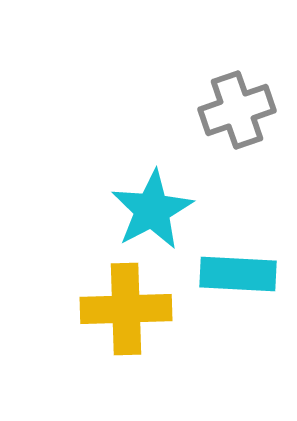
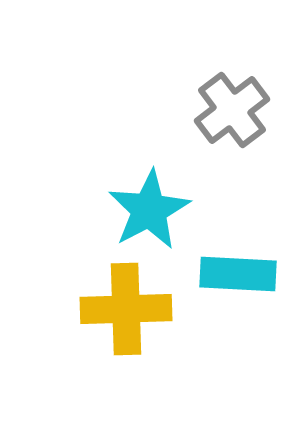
gray cross: moved 5 px left; rotated 18 degrees counterclockwise
cyan star: moved 3 px left
